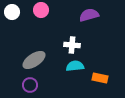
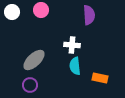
purple semicircle: rotated 102 degrees clockwise
gray ellipse: rotated 10 degrees counterclockwise
cyan semicircle: rotated 90 degrees counterclockwise
